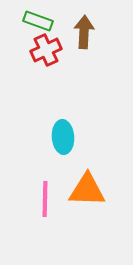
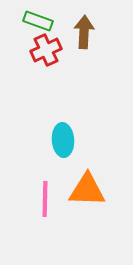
cyan ellipse: moved 3 px down
